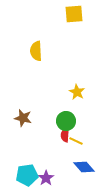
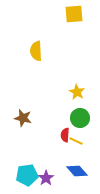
green circle: moved 14 px right, 3 px up
blue diamond: moved 7 px left, 4 px down
